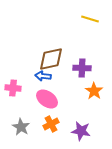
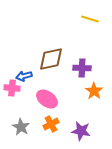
blue arrow: moved 19 px left; rotated 21 degrees counterclockwise
pink cross: moved 1 px left
